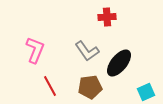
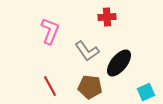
pink L-shape: moved 15 px right, 19 px up
brown pentagon: rotated 15 degrees clockwise
